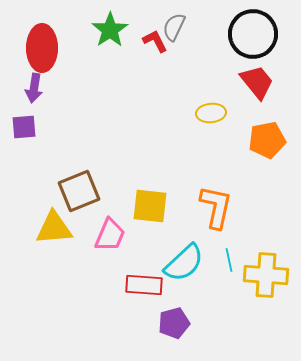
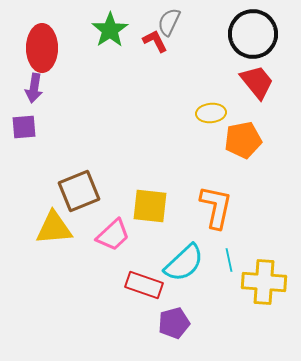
gray semicircle: moved 5 px left, 5 px up
orange pentagon: moved 24 px left
pink trapezoid: moved 3 px right; rotated 24 degrees clockwise
yellow cross: moved 2 px left, 7 px down
red rectangle: rotated 15 degrees clockwise
